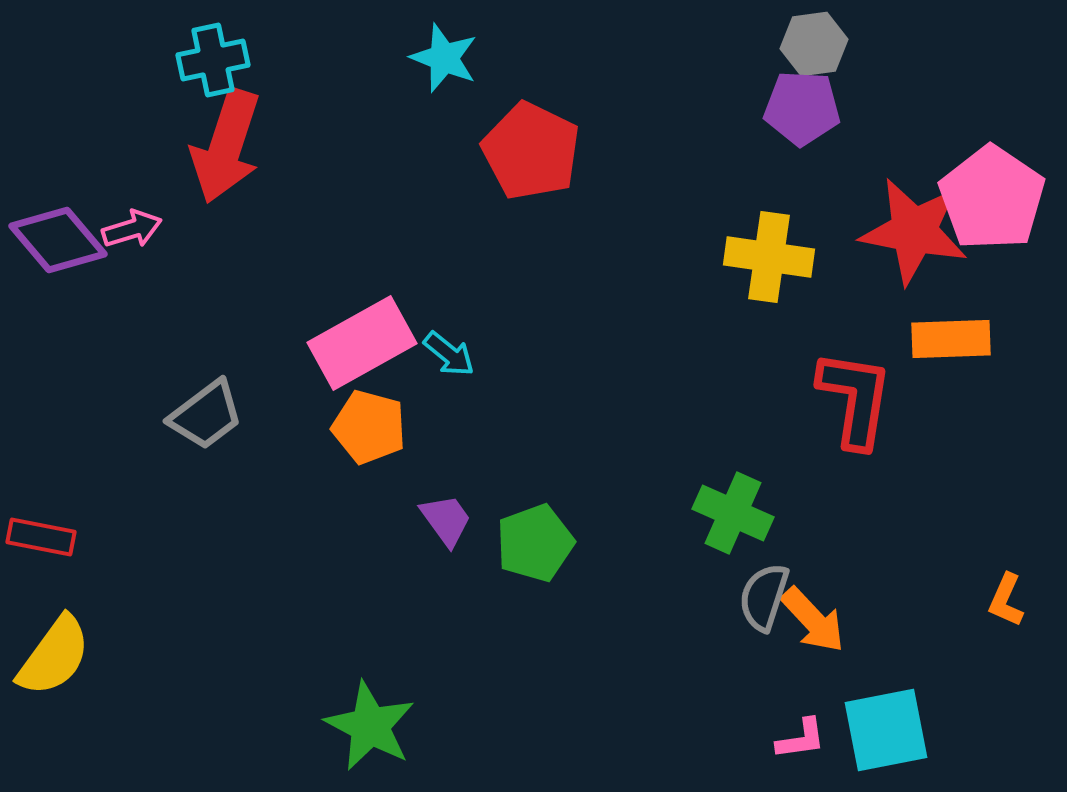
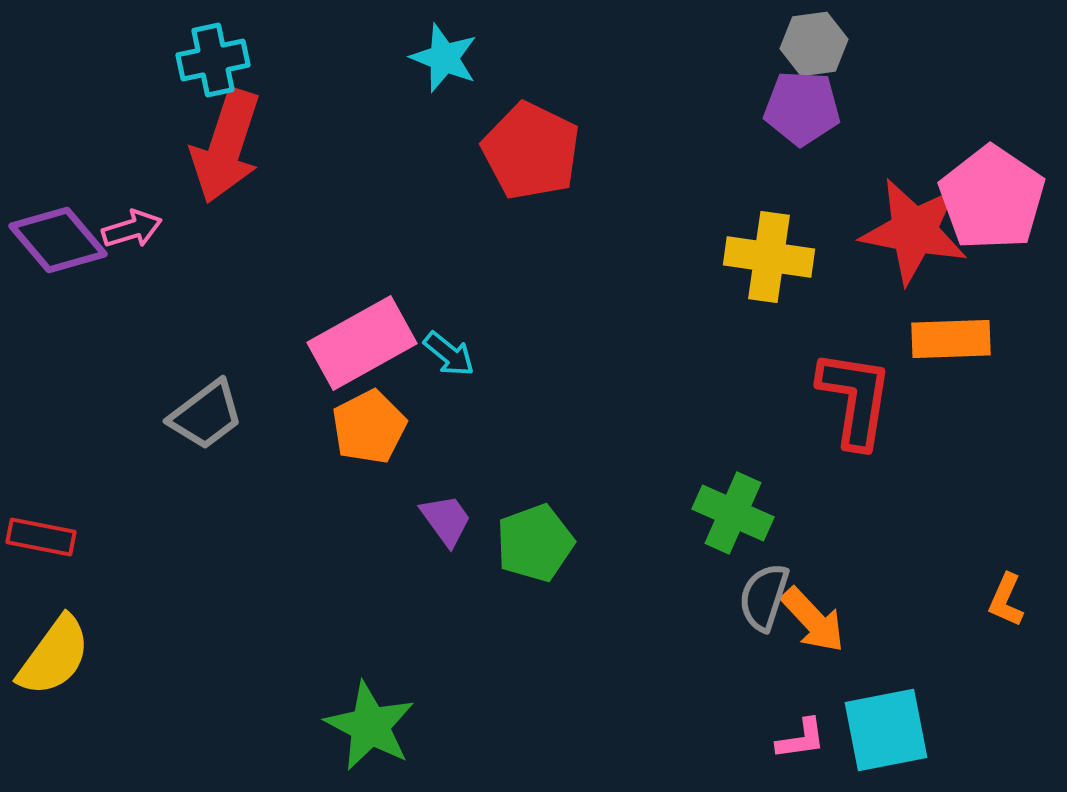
orange pentagon: rotated 30 degrees clockwise
